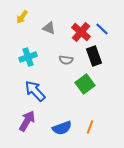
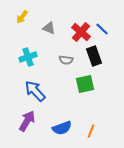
green square: rotated 24 degrees clockwise
orange line: moved 1 px right, 4 px down
